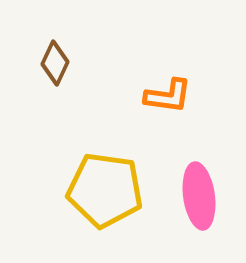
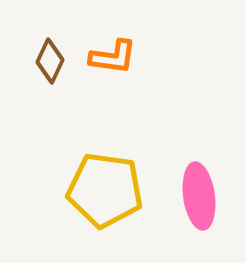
brown diamond: moved 5 px left, 2 px up
orange L-shape: moved 55 px left, 39 px up
